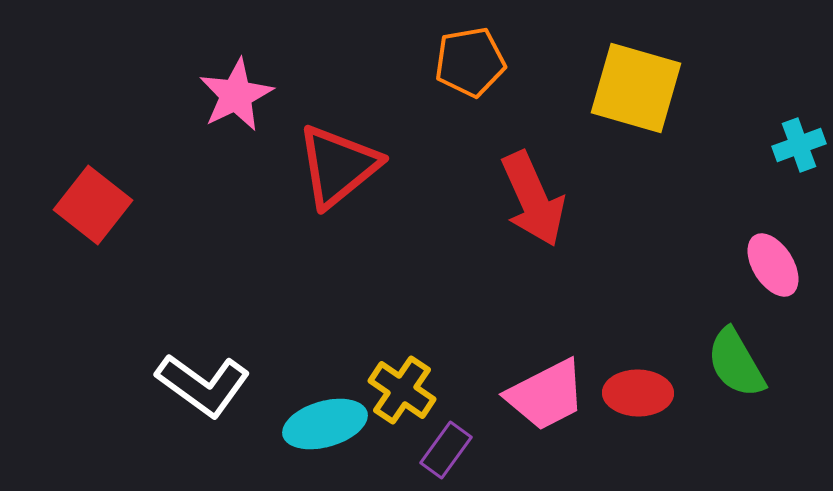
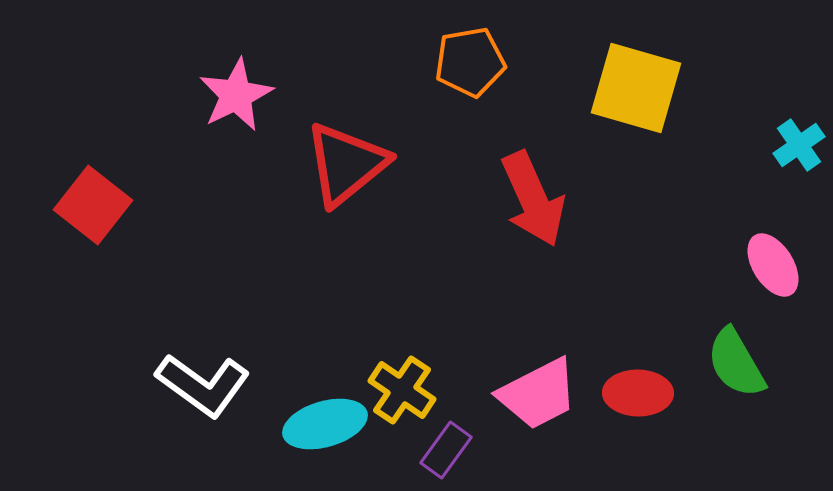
cyan cross: rotated 15 degrees counterclockwise
red triangle: moved 8 px right, 2 px up
pink trapezoid: moved 8 px left, 1 px up
